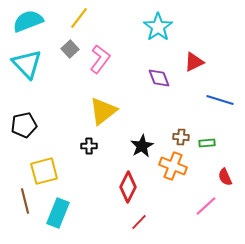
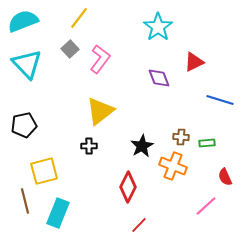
cyan semicircle: moved 5 px left
yellow triangle: moved 3 px left
red line: moved 3 px down
